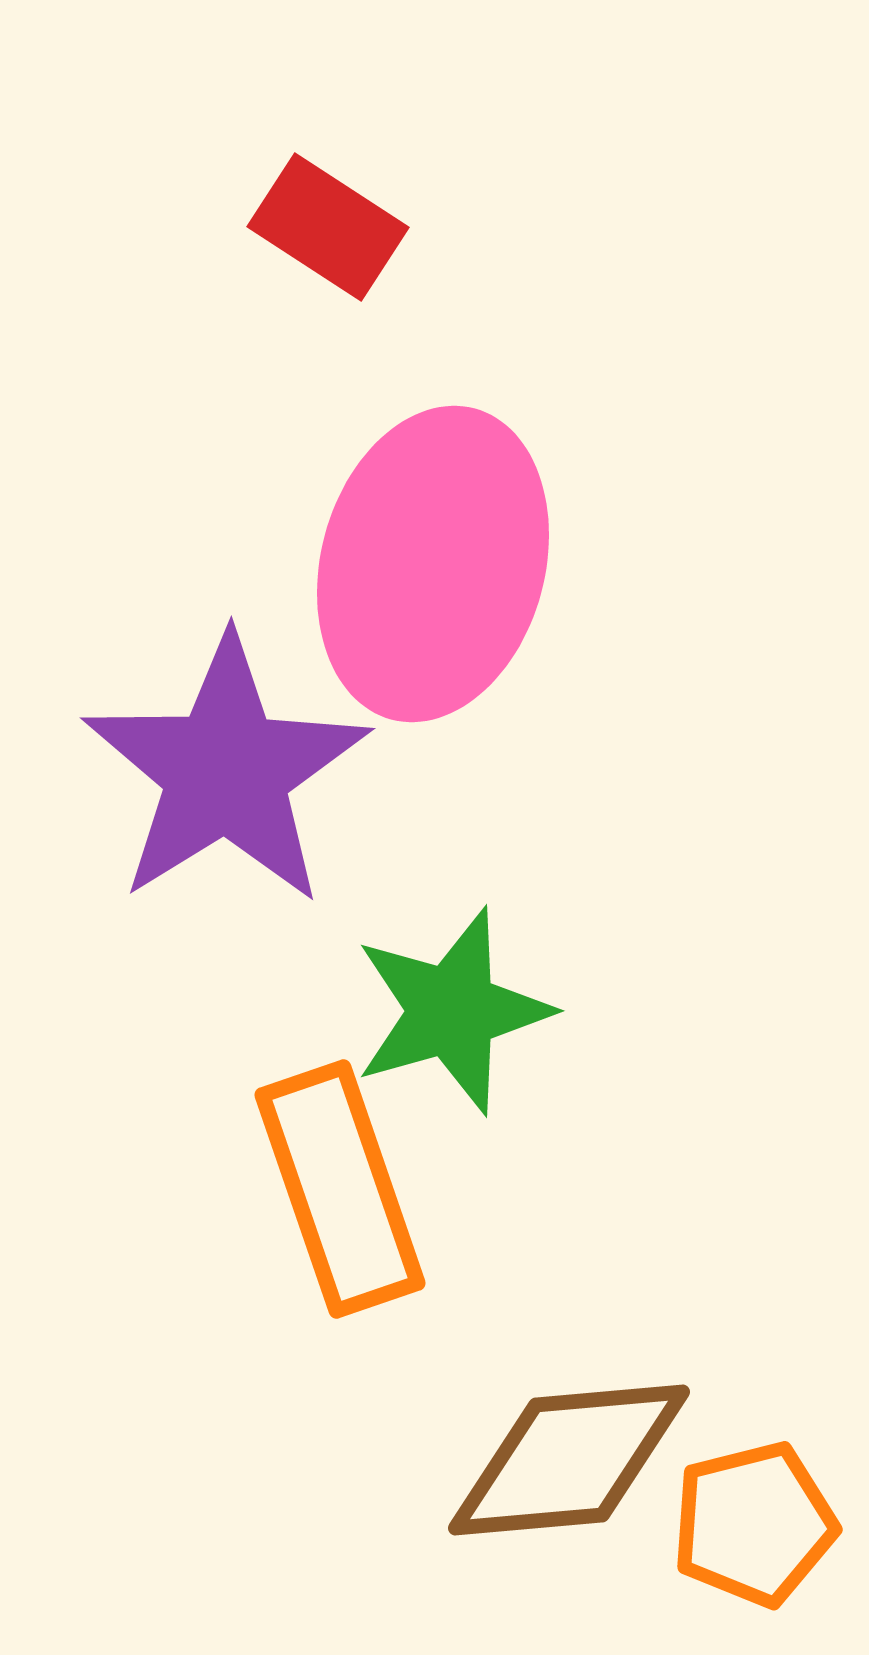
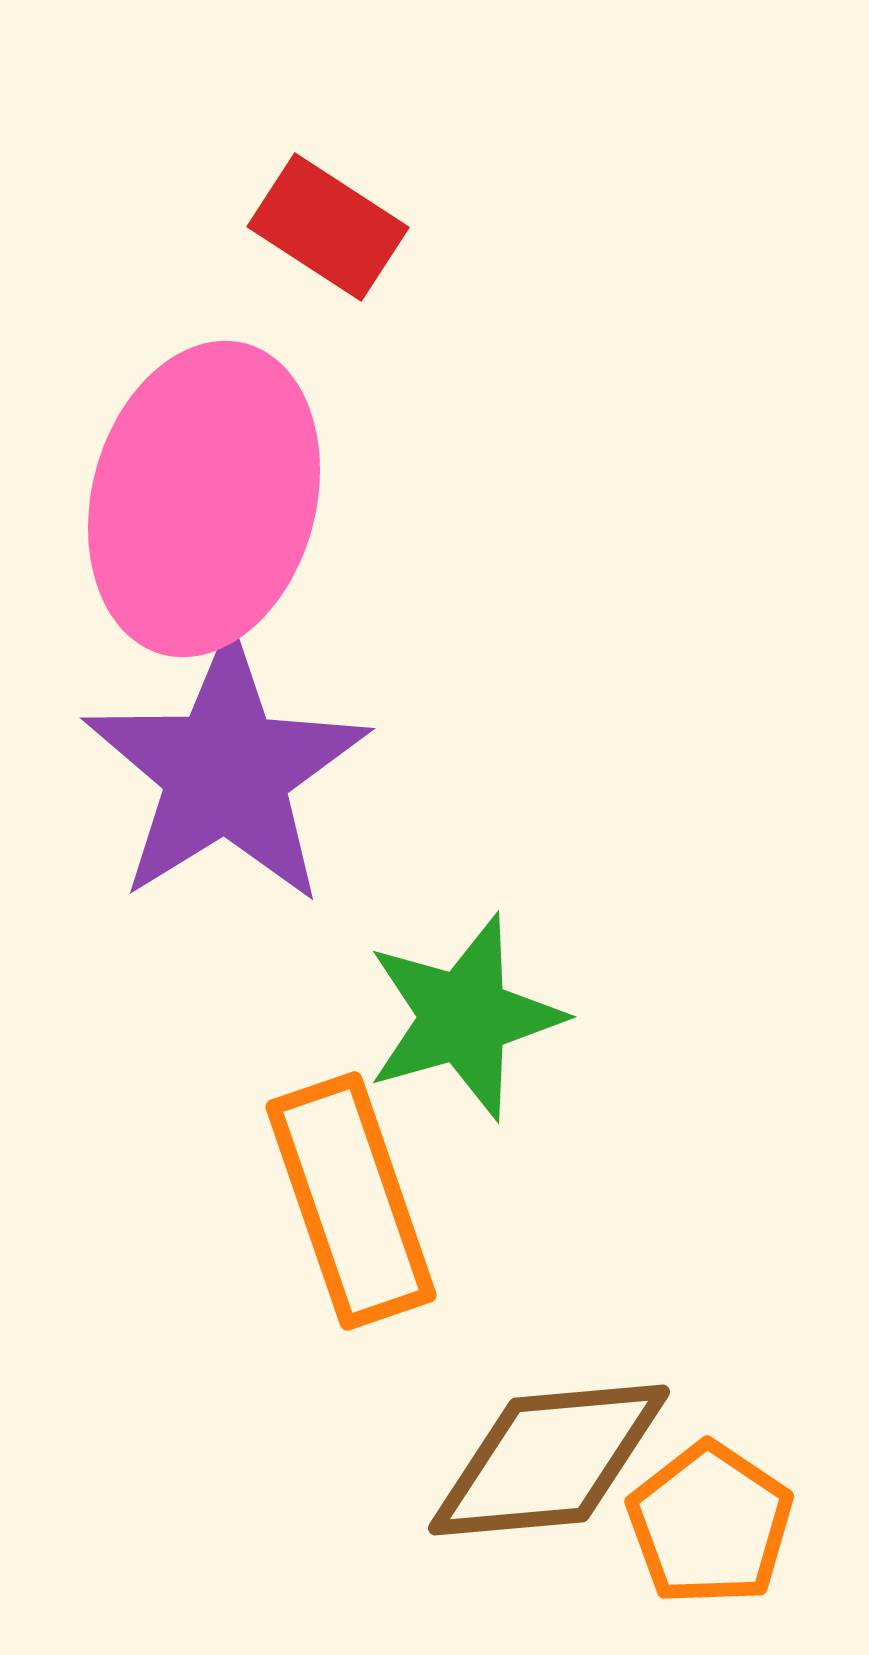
pink ellipse: moved 229 px left, 65 px up
green star: moved 12 px right, 6 px down
orange rectangle: moved 11 px right, 12 px down
brown diamond: moved 20 px left
orange pentagon: moved 44 px left; rotated 24 degrees counterclockwise
